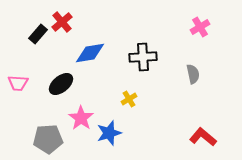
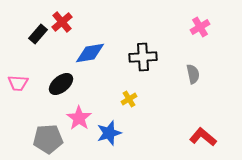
pink star: moved 2 px left
